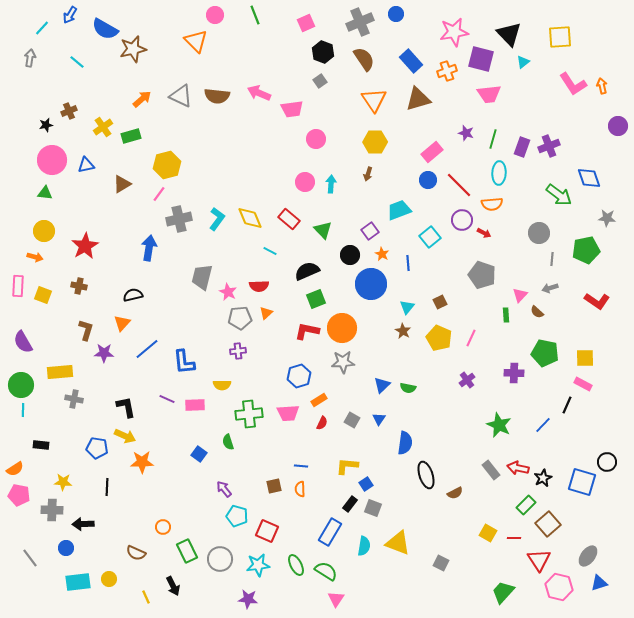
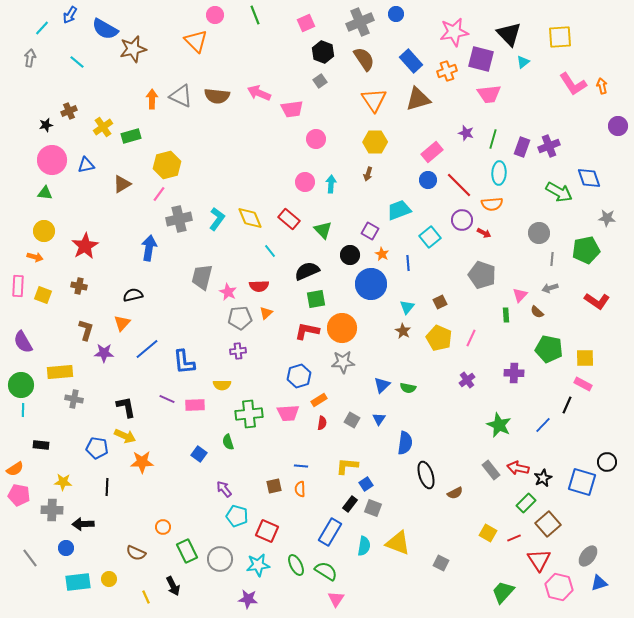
orange arrow at (142, 99): moved 10 px right; rotated 48 degrees counterclockwise
green arrow at (559, 195): moved 3 px up; rotated 8 degrees counterclockwise
purple square at (370, 231): rotated 24 degrees counterclockwise
cyan line at (270, 251): rotated 24 degrees clockwise
green square at (316, 299): rotated 12 degrees clockwise
green pentagon at (545, 353): moved 4 px right, 4 px up
red semicircle at (322, 423): rotated 16 degrees counterclockwise
green rectangle at (526, 505): moved 2 px up
red line at (514, 538): rotated 24 degrees counterclockwise
